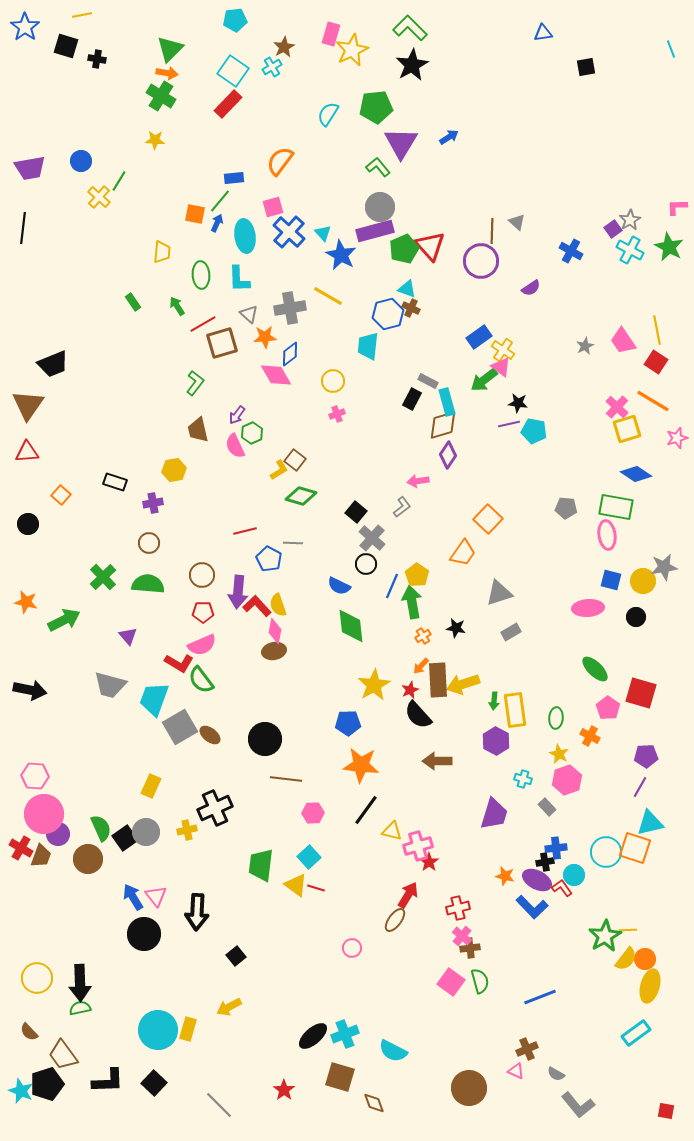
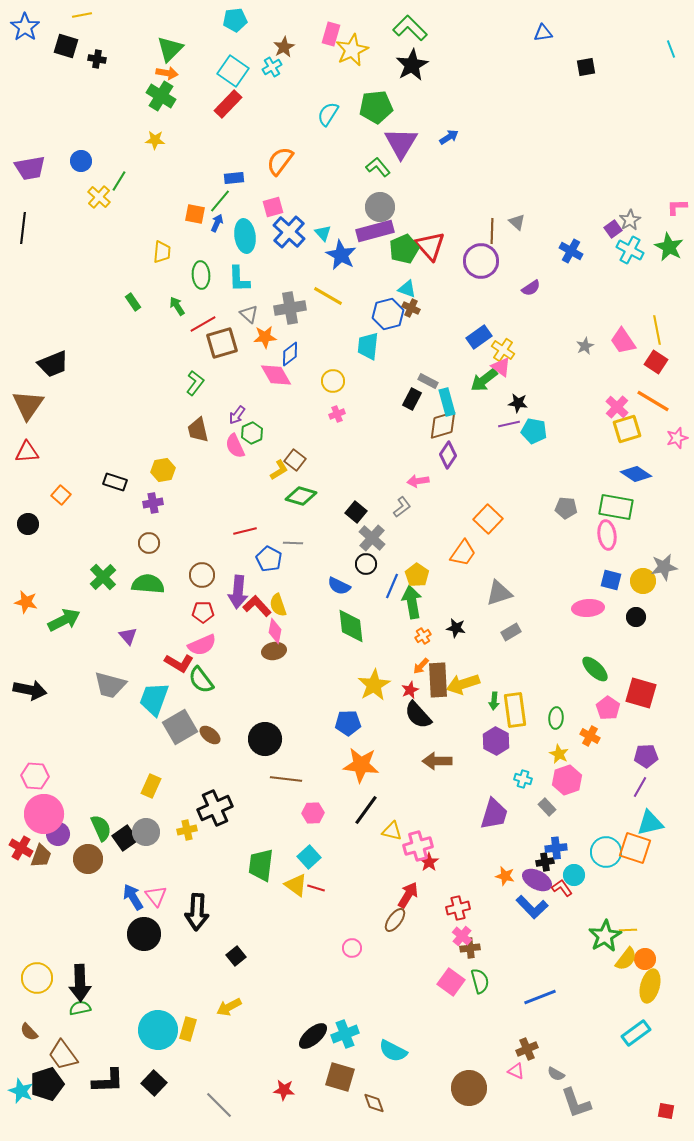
yellow hexagon at (174, 470): moved 11 px left
red star at (284, 1090): rotated 30 degrees counterclockwise
gray L-shape at (578, 1105): moved 2 px left, 2 px up; rotated 20 degrees clockwise
